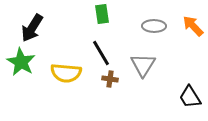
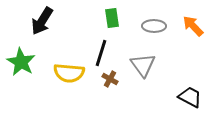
green rectangle: moved 10 px right, 4 px down
black arrow: moved 10 px right, 7 px up
black line: rotated 48 degrees clockwise
gray triangle: rotated 8 degrees counterclockwise
yellow semicircle: moved 3 px right
brown cross: rotated 21 degrees clockwise
black trapezoid: rotated 150 degrees clockwise
